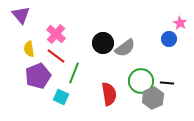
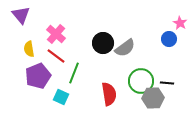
gray hexagon: rotated 20 degrees clockwise
